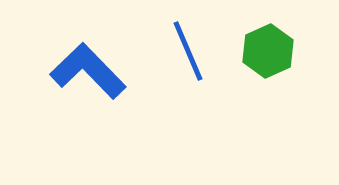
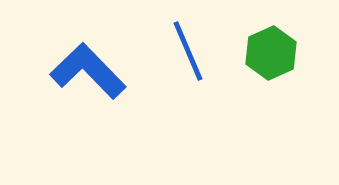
green hexagon: moved 3 px right, 2 px down
